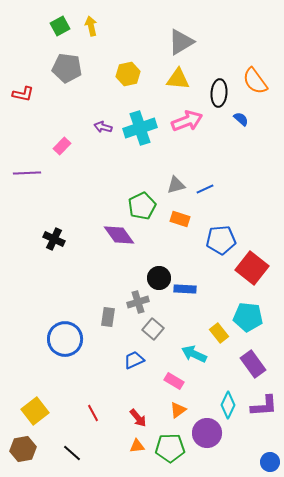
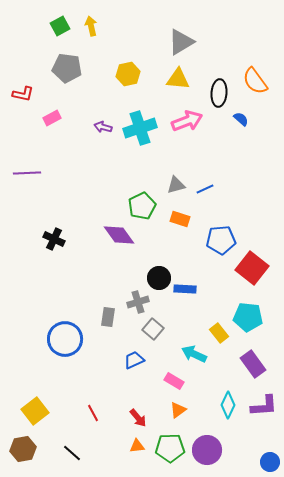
pink rectangle at (62, 146): moved 10 px left, 28 px up; rotated 18 degrees clockwise
purple circle at (207, 433): moved 17 px down
